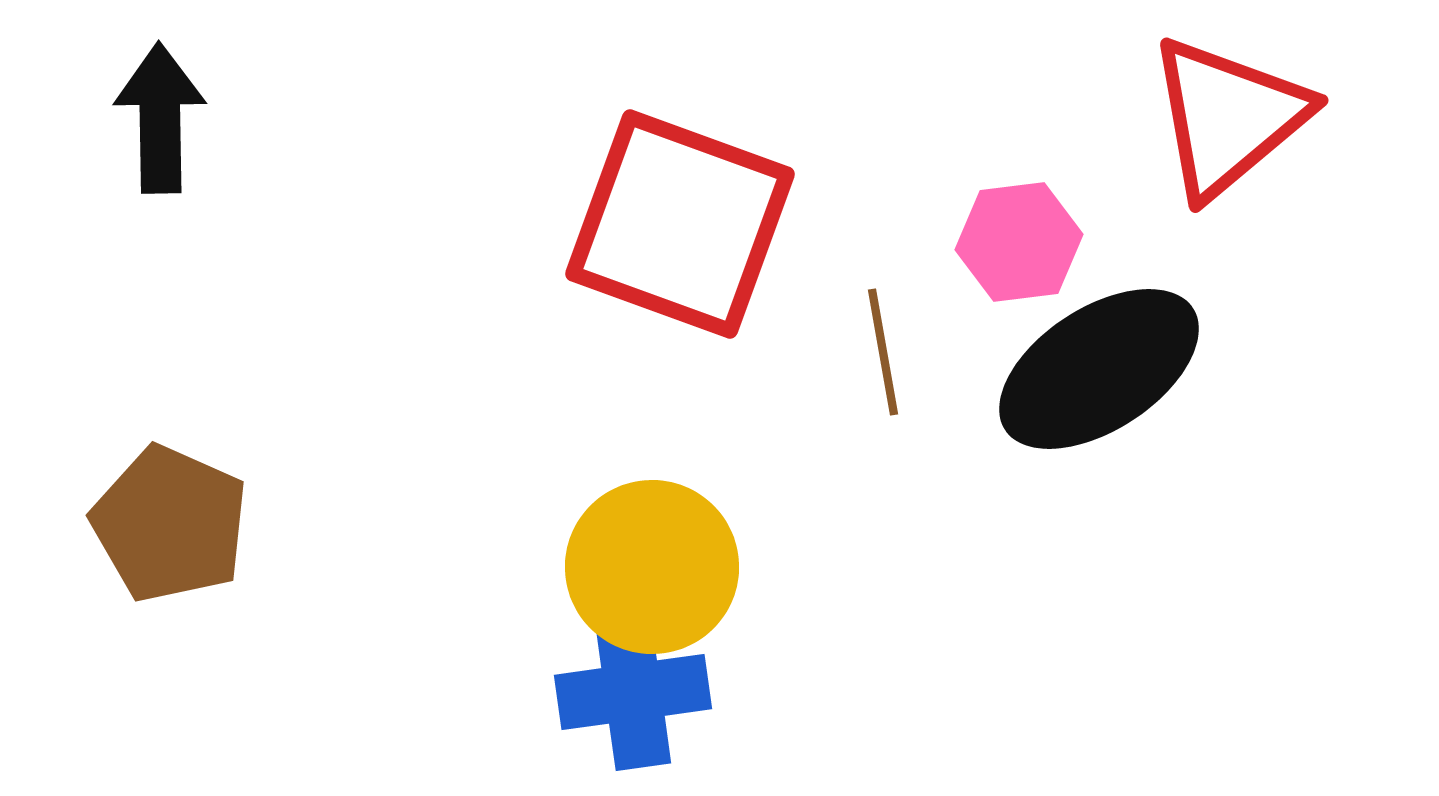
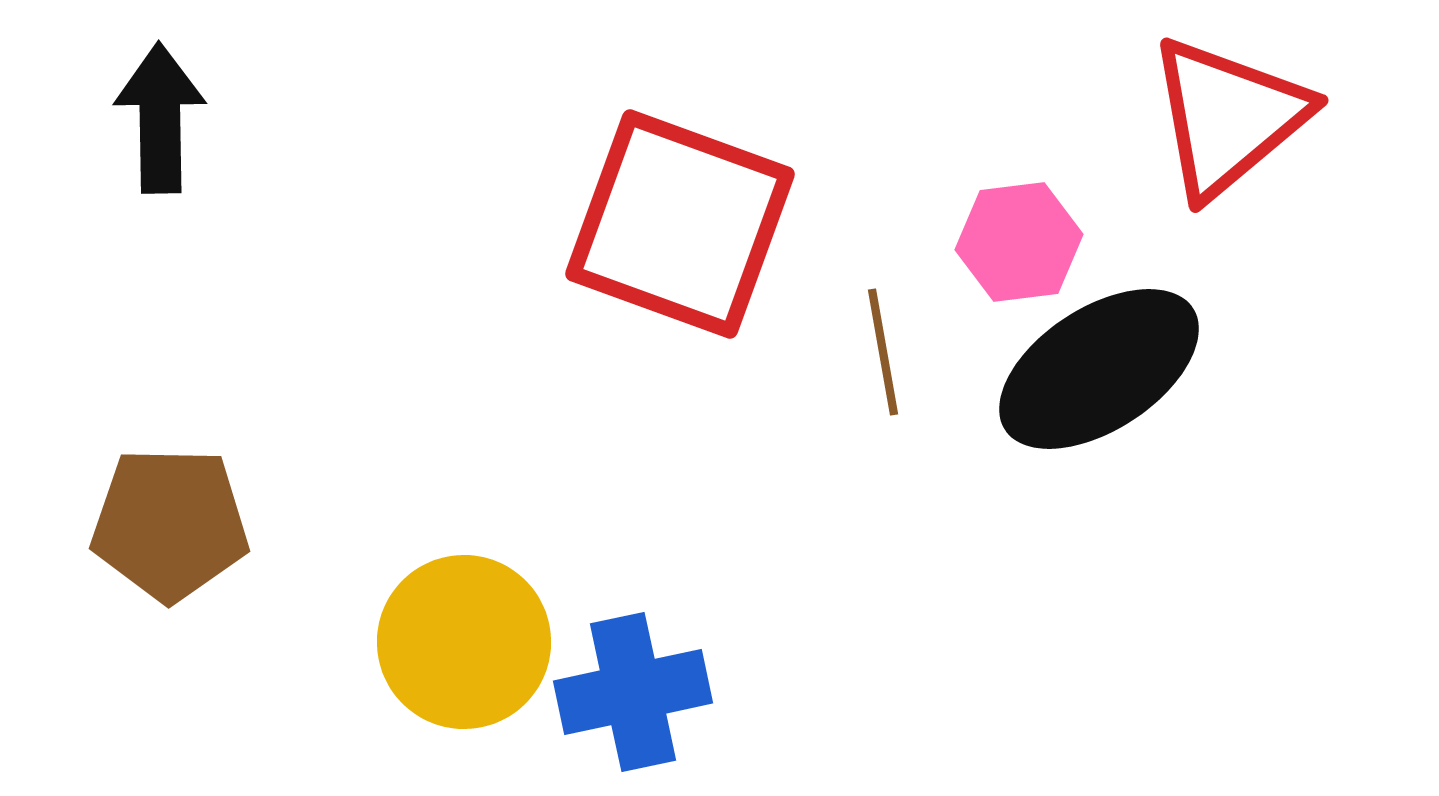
brown pentagon: rotated 23 degrees counterclockwise
yellow circle: moved 188 px left, 75 px down
blue cross: rotated 4 degrees counterclockwise
